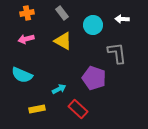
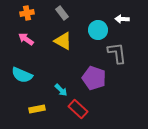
cyan circle: moved 5 px right, 5 px down
pink arrow: rotated 49 degrees clockwise
cyan arrow: moved 2 px right, 1 px down; rotated 72 degrees clockwise
